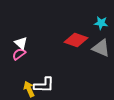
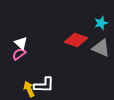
cyan star: rotated 24 degrees counterclockwise
